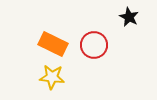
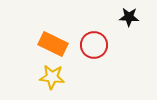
black star: rotated 24 degrees counterclockwise
